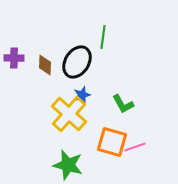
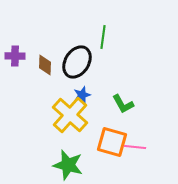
purple cross: moved 1 px right, 2 px up
yellow cross: moved 1 px right, 1 px down
pink line: rotated 25 degrees clockwise
